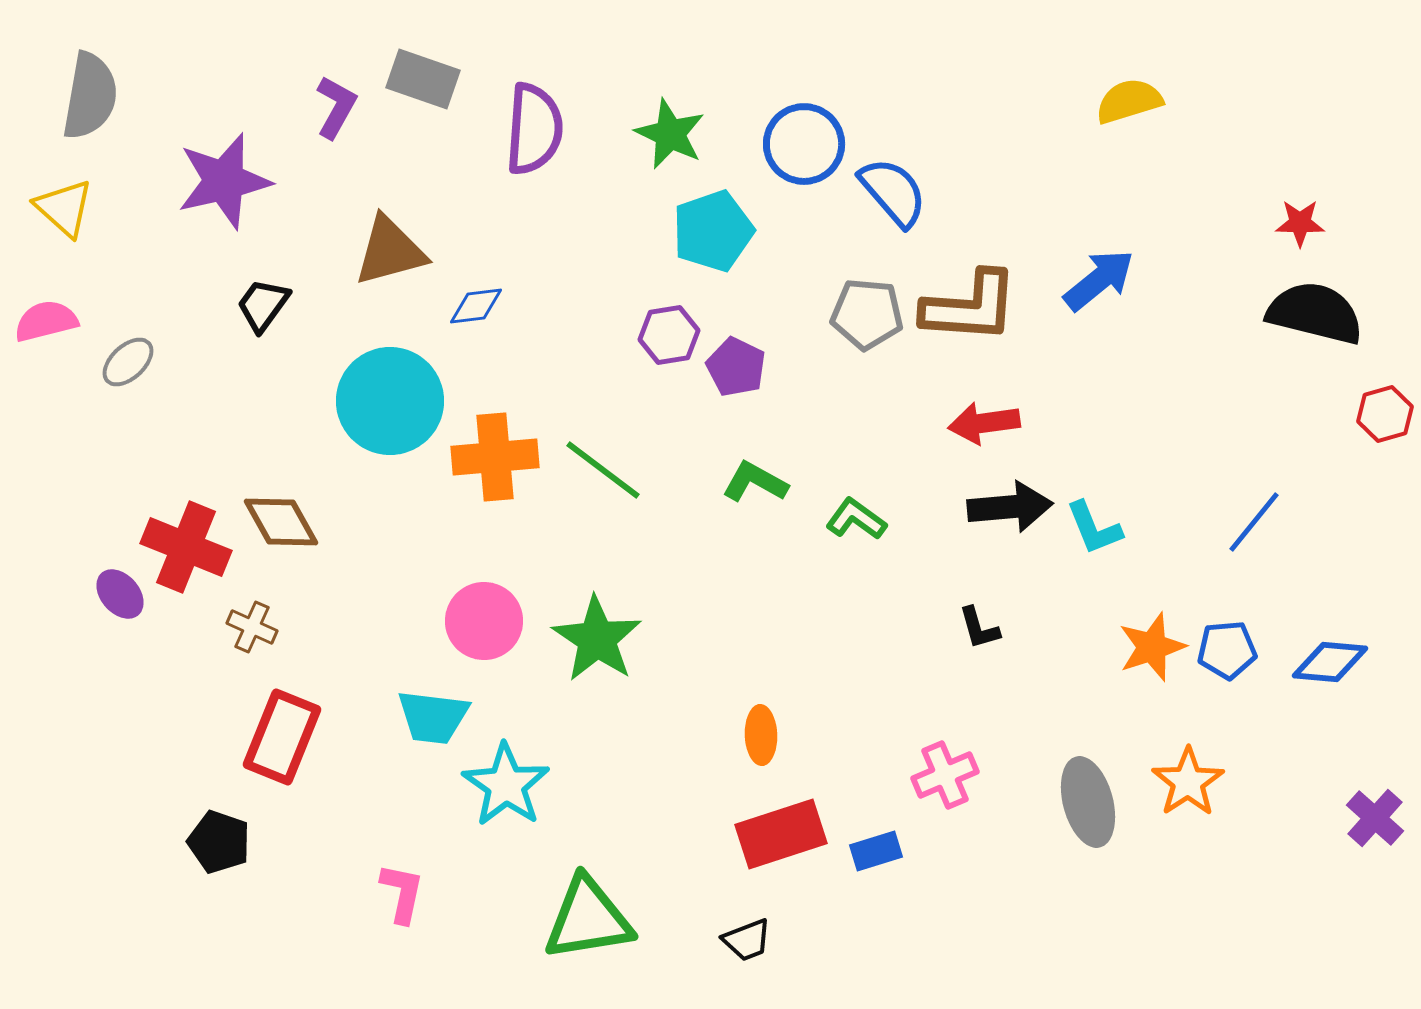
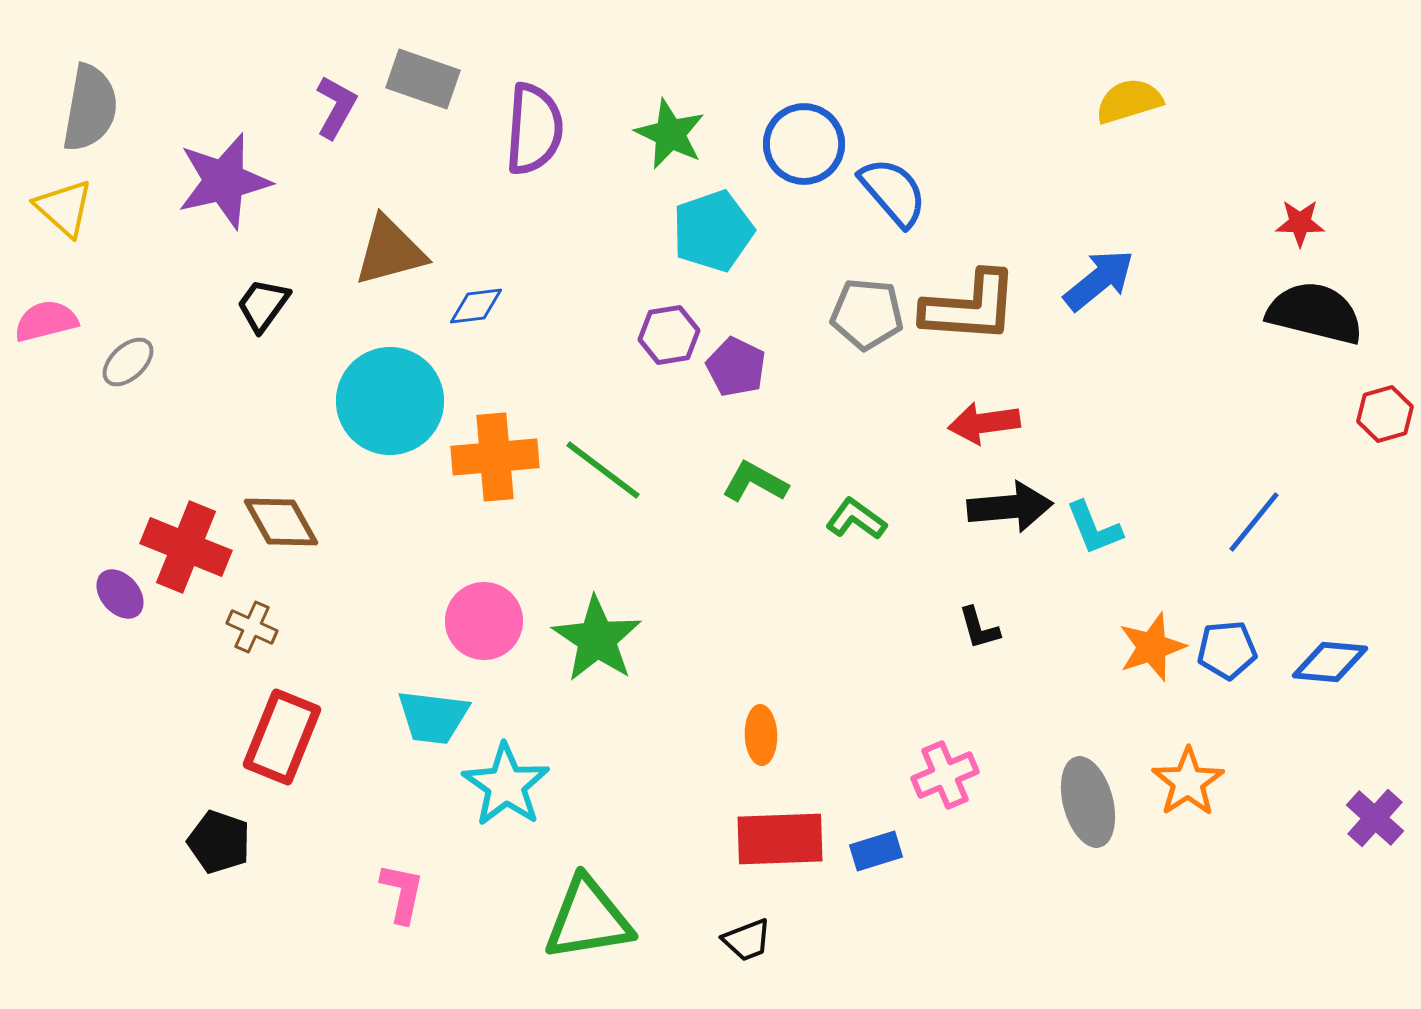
gray semicircle at (90, 96): moved 12 px down
red rectangle at (781, 834): moved 1 px left, 5 px down; rotated 16 degrees clockwise
